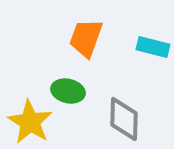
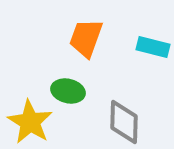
gray diamond: moved 3 px down
